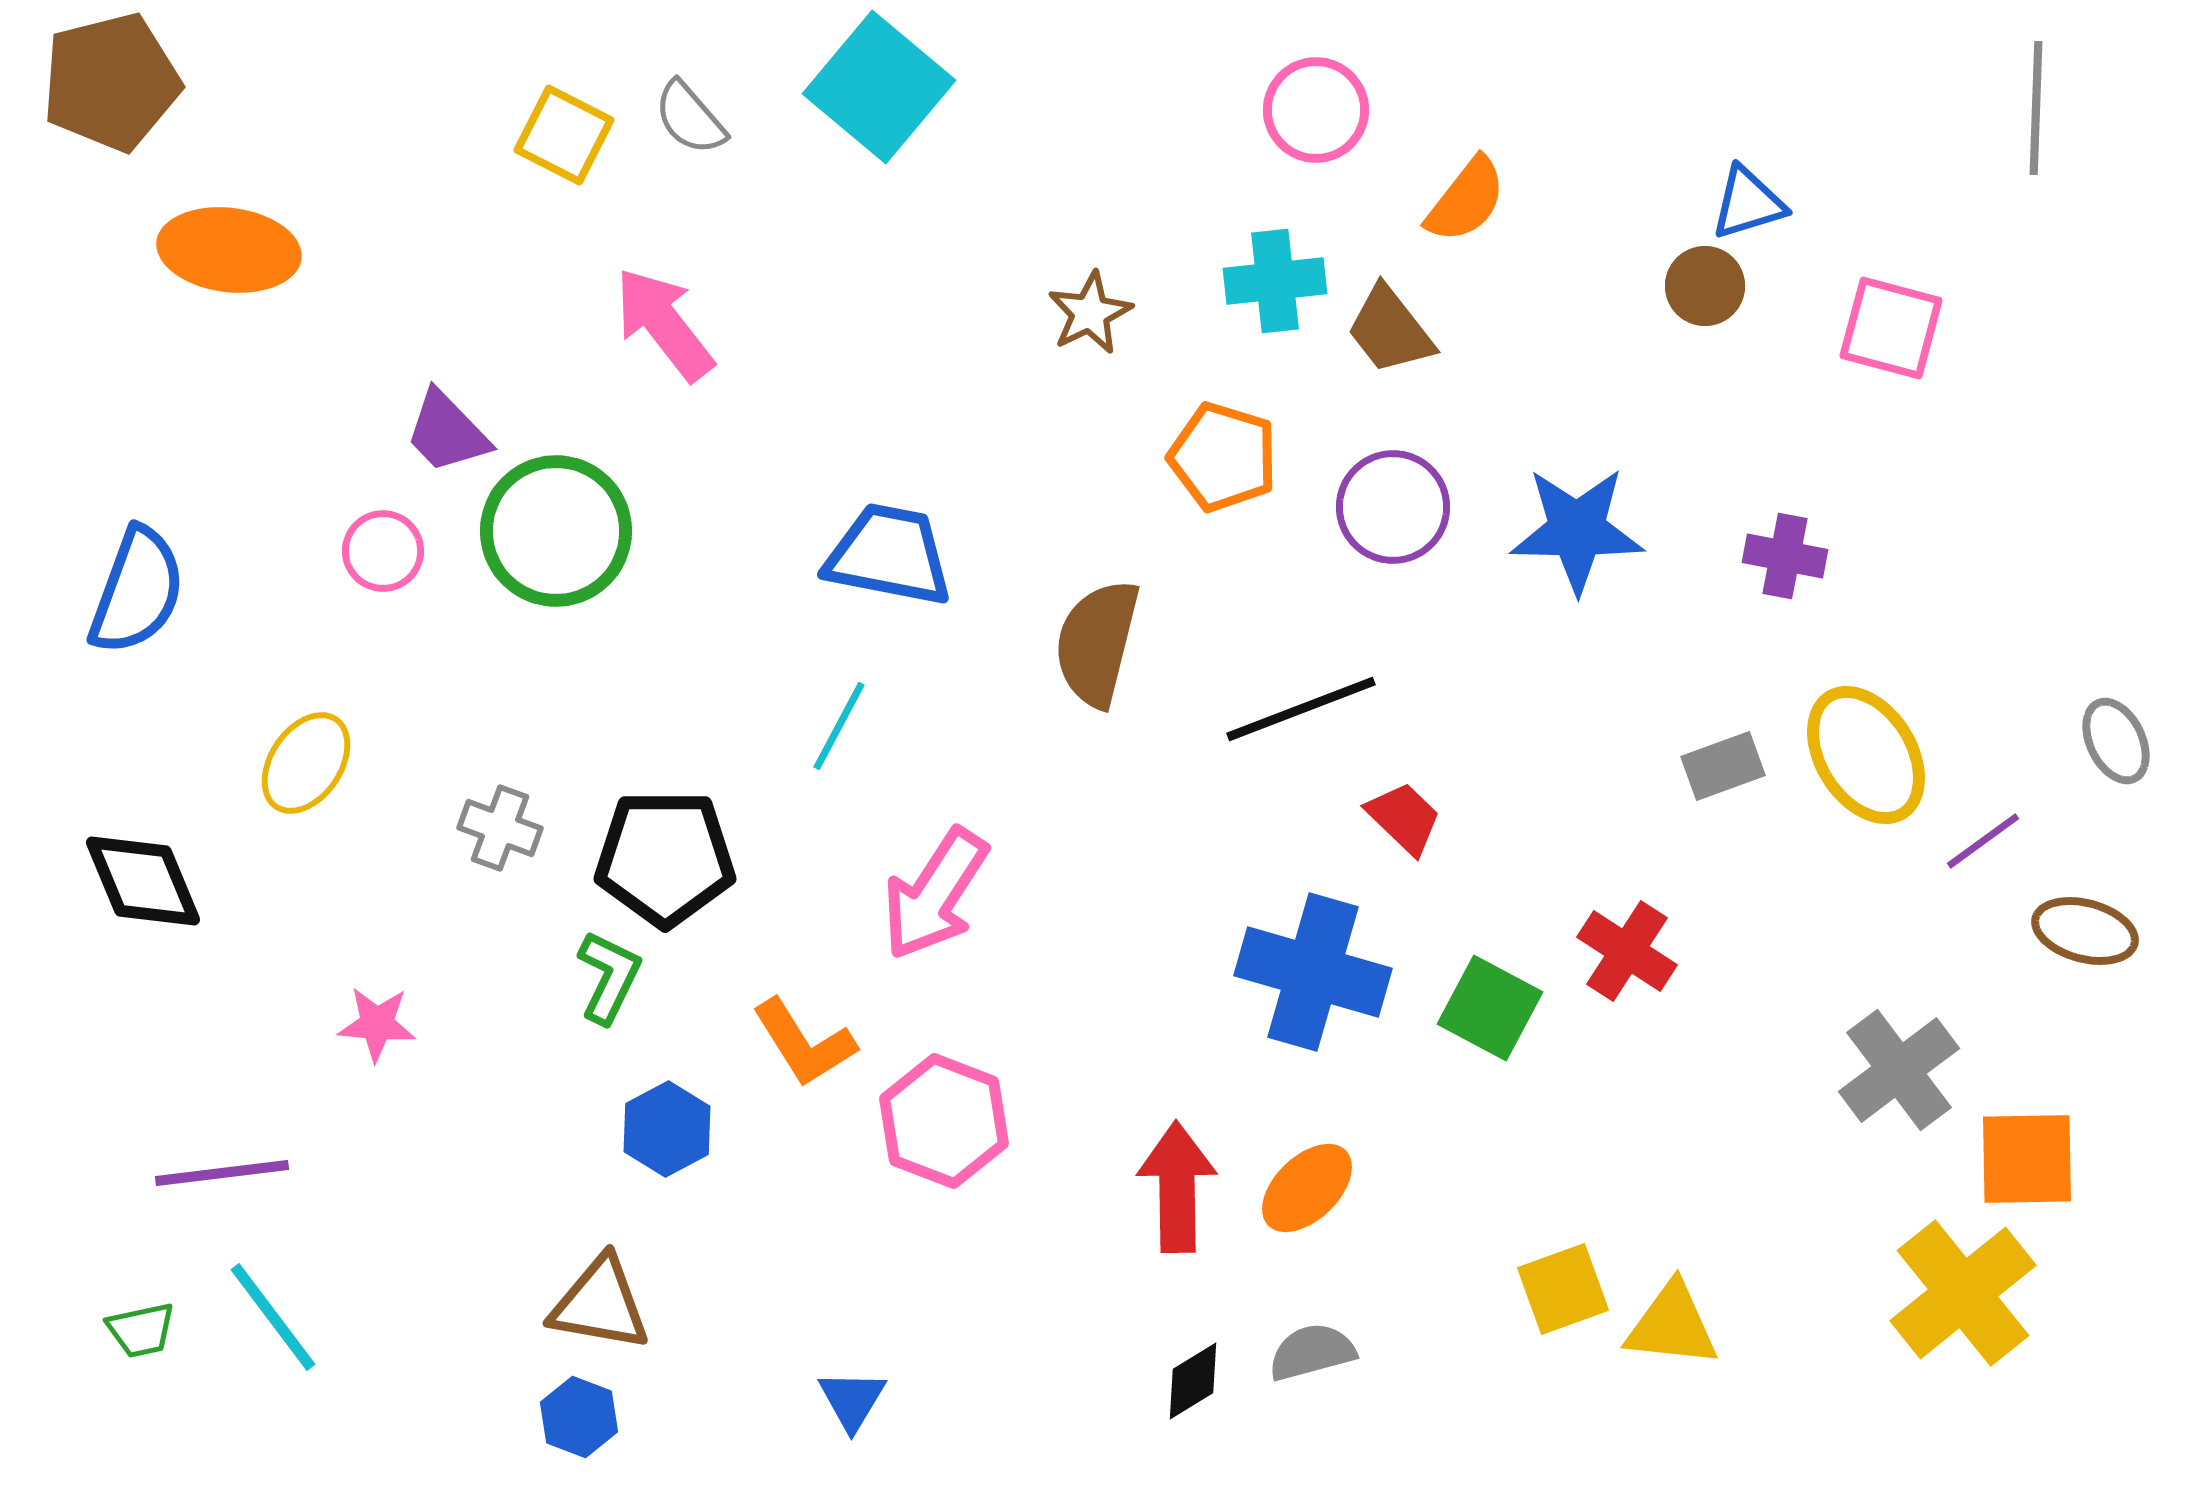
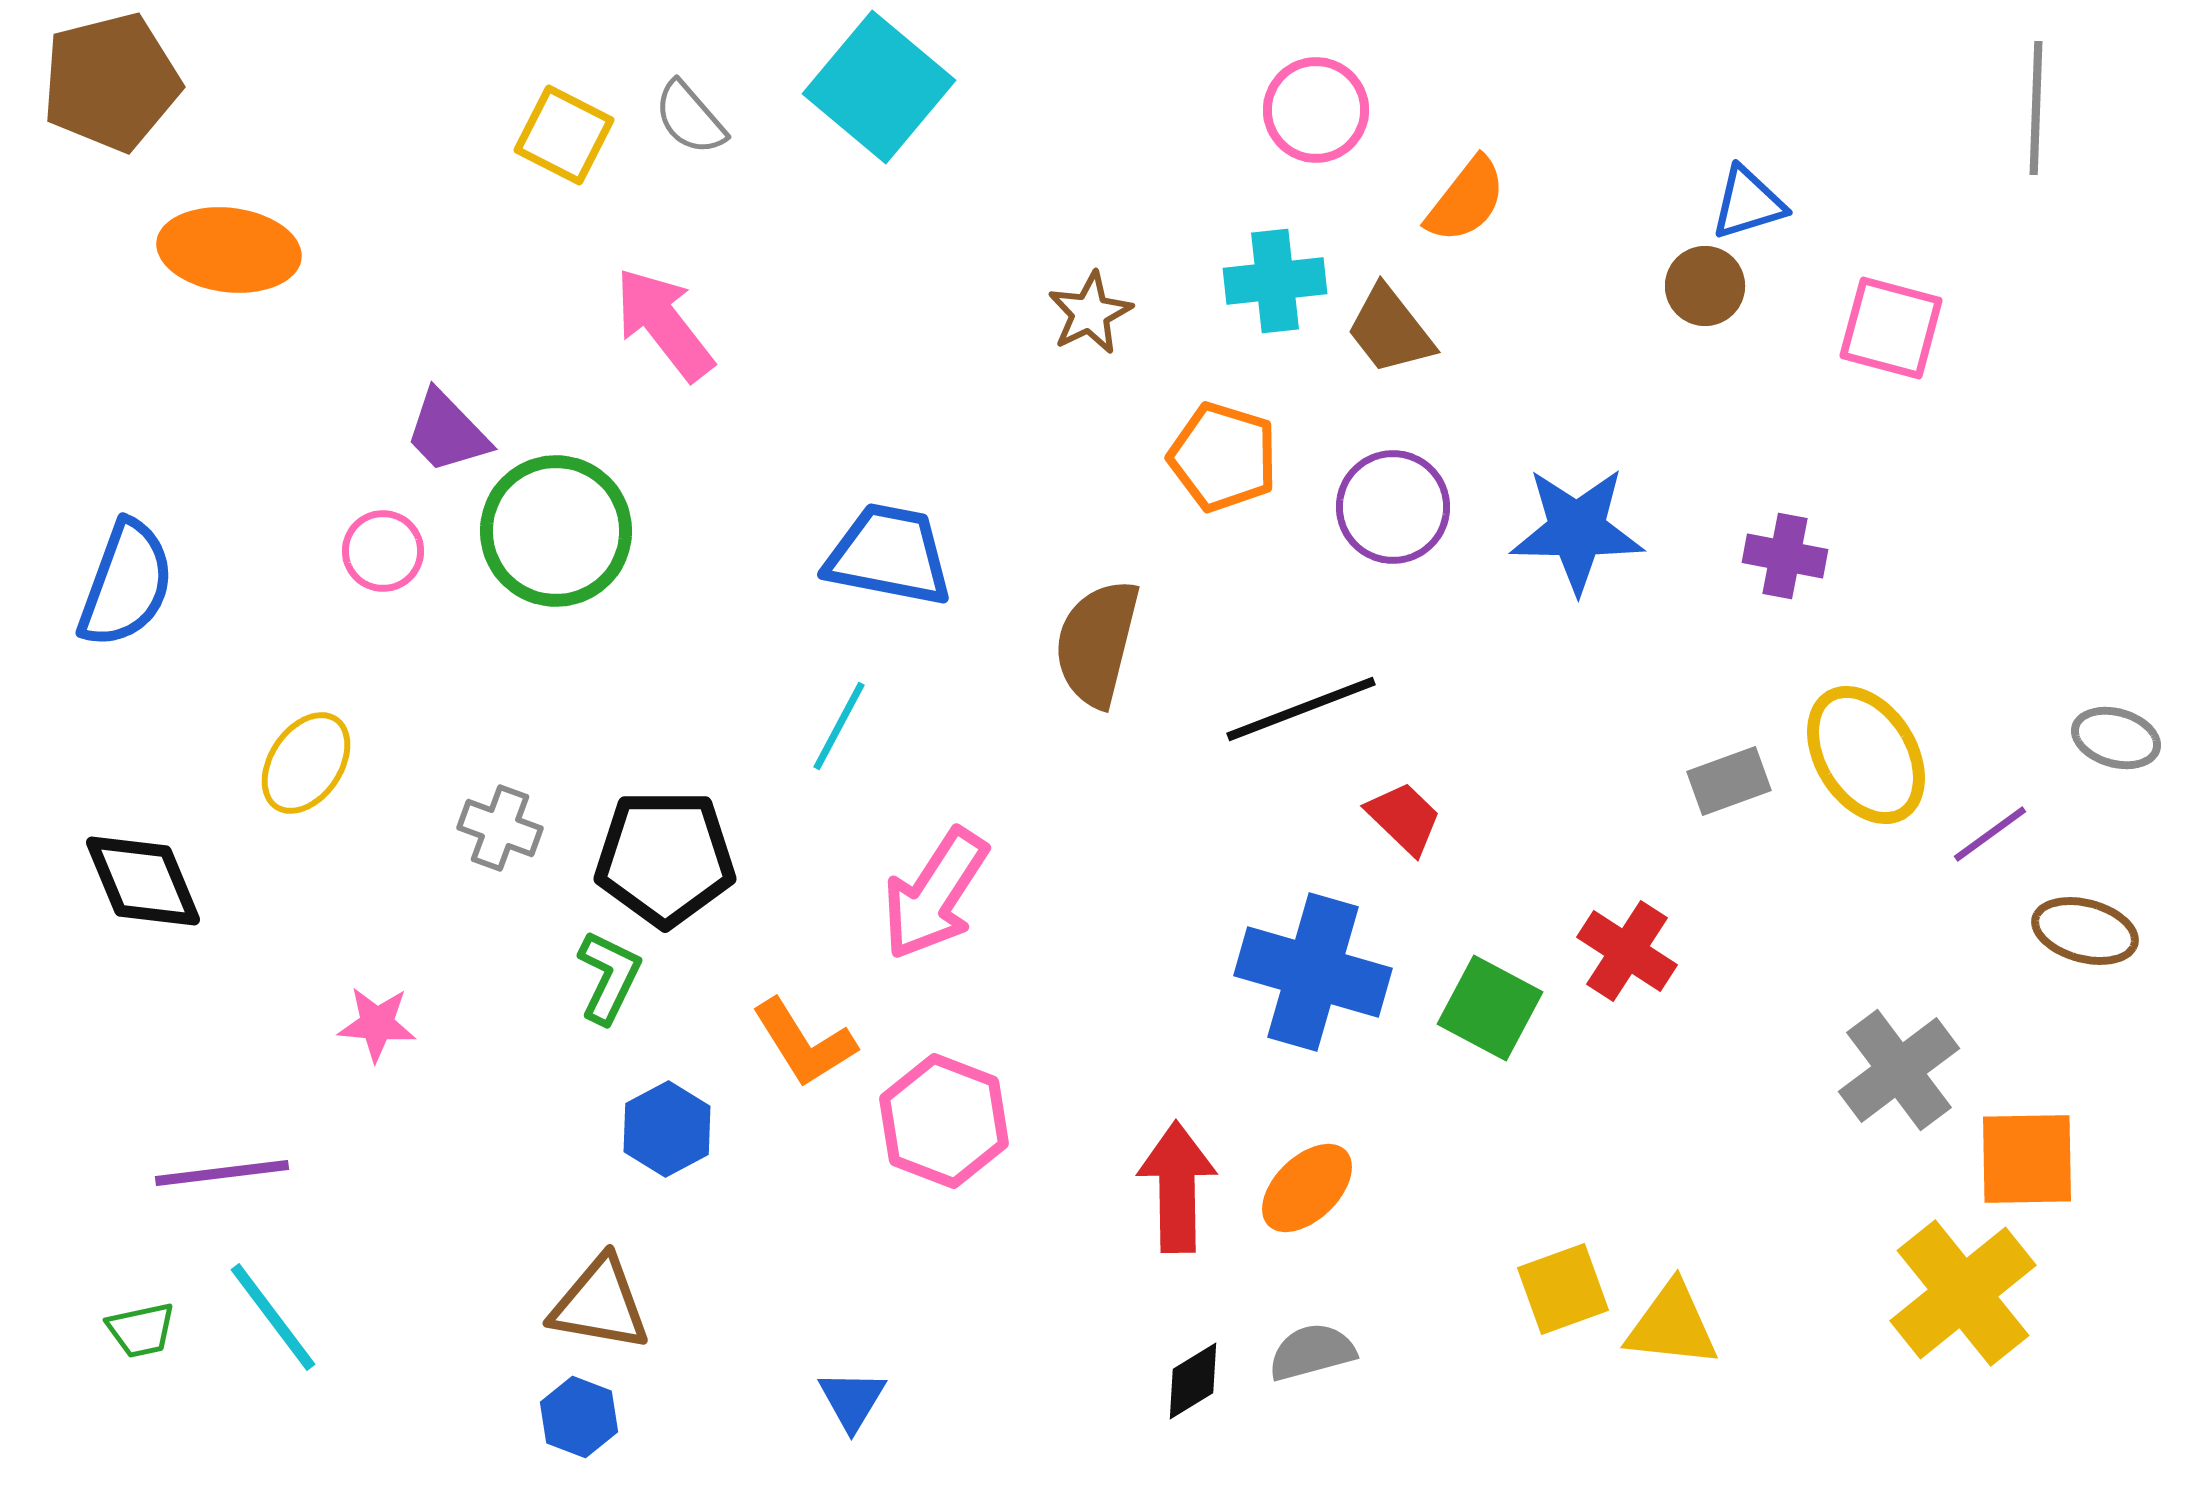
blue semicircle at (137, 591): moved 11 px left, 7 px up
gray ellipse at (2116, 741): moved 3 px up; rotated 48 degrees counterclockwise
gray rectangle at (1723, 766): moved 6 px right, 15 px down
purple line at (1983, 841): moved 7 px right, 7 px up
